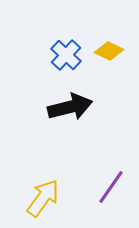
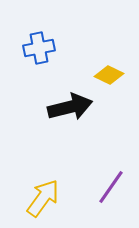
yellow diamond: moved 24 px down
blue cross: moved 27 px left, 7 px up; rotated 36 degrees clockwise
